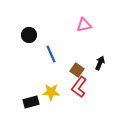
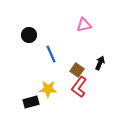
yellow star: moved 3 px left, 3 px up
